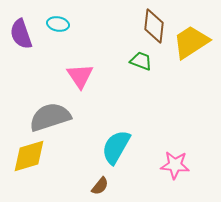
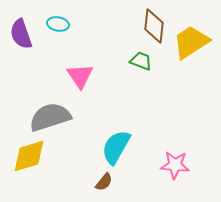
brown semicircle: moved 4 px right, 4 px up
